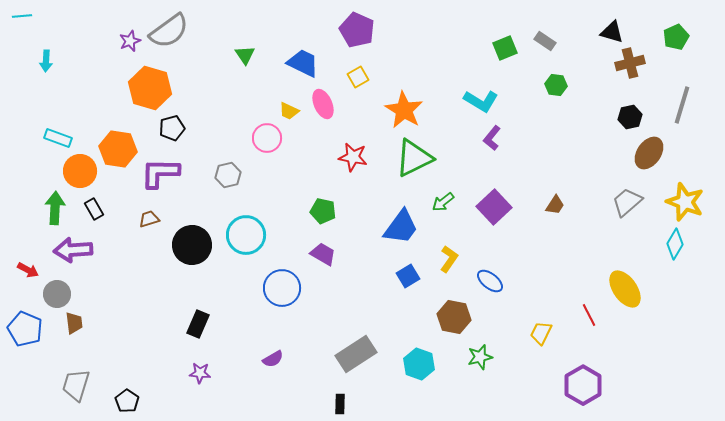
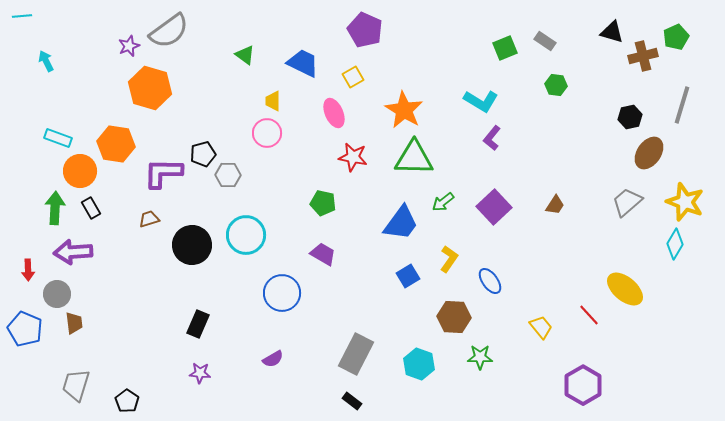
purple pentagon at (357, 30): moved 8 px right
purple star at (130, 41): moved 1 px left, 5 px down
green triangle at (245, 55): rotated 20 degrees counterclockwise
cyan arrow at (46, 61): rotated 150 degrees clockwise
brown cross at (630, 63): moved 13 px right, 7 px up
yellow square at (358, 77): moved 5 px left
pink ellipse at (323, 104): moved 11 px right, 9 px down
yellow trapezoid at (289, 111): moved 16 px left, 10 px up; rotated 65 degrees clockwise
black pentagon at (172, 128): moved 31 px right, 26 px down
pink circle at (267, 138): moved 5 px up
orange hexagon at (118, 149): moved 2 px left, 5 px up
green triangle at (414, 158): rotated 27 degrees clockwise
purple L-shape at (160, 173): moved 3 px right
gray hexagon at (228, 175): rotated 15 degrees clockwise
black rectangle at (94, 209): moved 3 px left, 1 px up
green pentagon at (323, 211): moved 8 px up
blue trapezoid at (401, 227): moved 4 px up
purple arrow at (73, 250): moved 2 px down
red arrow at (28, 270): rotated 60 degrees clockwise
blue ellipse at (490, 281): rotated 16 degrees clockwise
blue circle at (282, 288): moved 5 px down
yellow ellipse at (625, 289): rotated 15 degrees counterclockwise
red line at (589, 315): rotated 15 degrees counterclockwise
brown hexagon at (454, 317): rotated 8 degrees counterclockwise
yellow trapezoid at (541, 333): moved 6 px up; rotated 115 degrees clockwise
gray rectangle at (356, 354): rotated 30 degrees counterclockwise
green star at (480, 357): rotated 15 degrees clockwise
black rectangle at (340, 404): moved 12 px right, 3 px up; rotated 54 degrees counterclockwise
